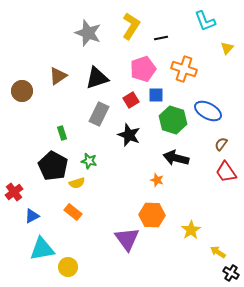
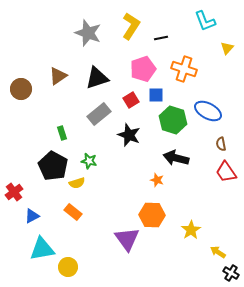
brown circle: moved 1 px left, 2 px up
gray rectangle: rotated 25 degrees clockwise
brown semicircle: rotated 48 degrees counterclockwise
